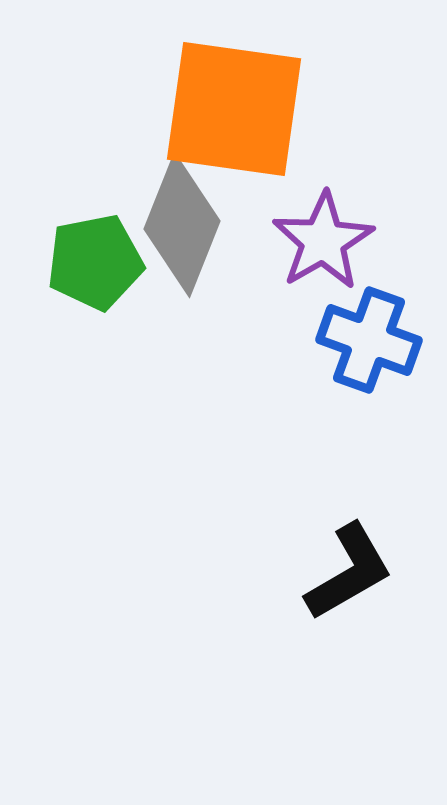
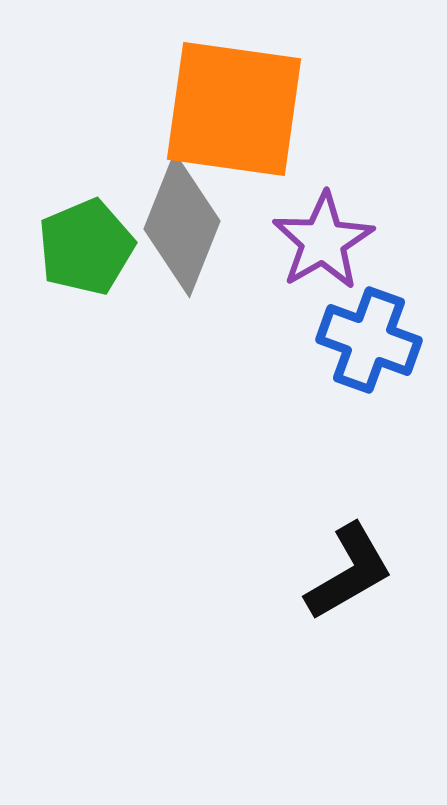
green pentagon: moved 9 px left, 15 px up; rotated 12 degrees counterclockwise
